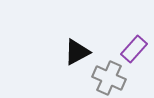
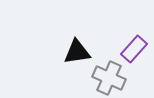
black triangle: rotated 20 degrees clockwise
